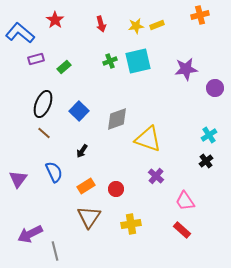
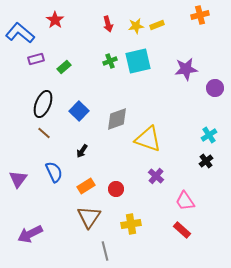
red arrow: moved 7 px right
gray line: moved 50 px right
